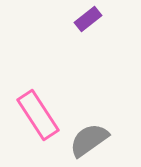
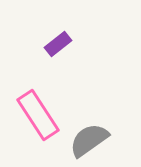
purple rectangle: moved 30 px left, 25 px down
